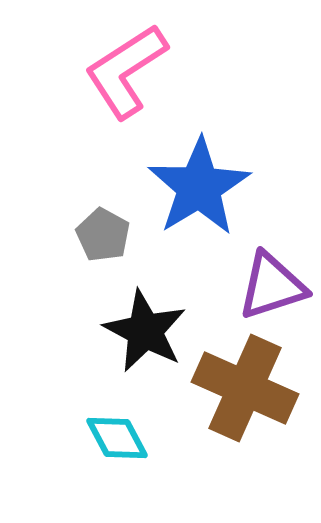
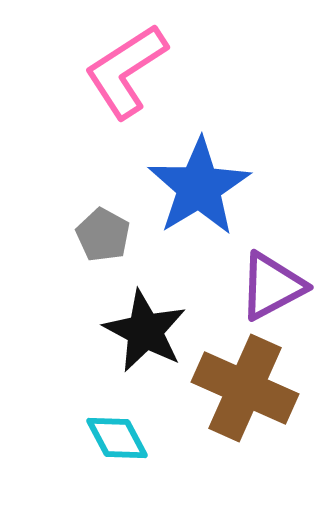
purple triangle: rotated 10 degrees counterclockwise
